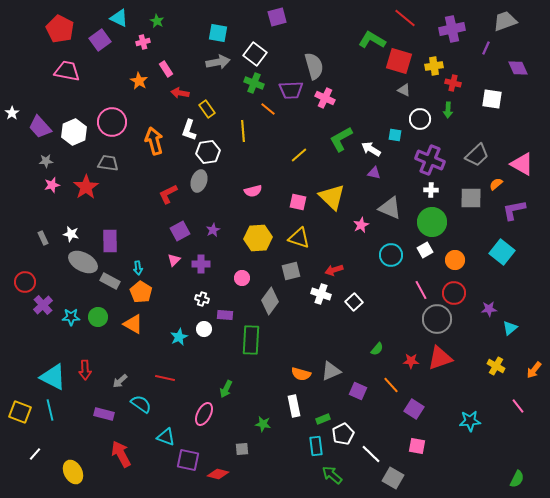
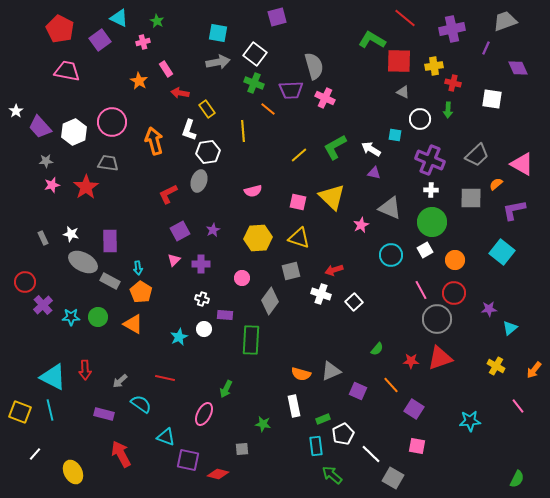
red square at (399, 61): rotated 16 degrees counterclockwise
gray triangle at (404, 90): moved 1 px left, 2 px down
white star at (12, 113): moved 4 px right, 2 px up
green L-shape at (341, 139): moved 6 px left, 8 px down
